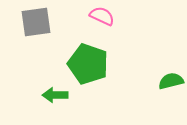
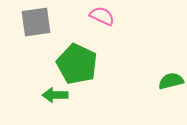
green pentagon: moved 11 px left; rotated 6 degrees clockwise
